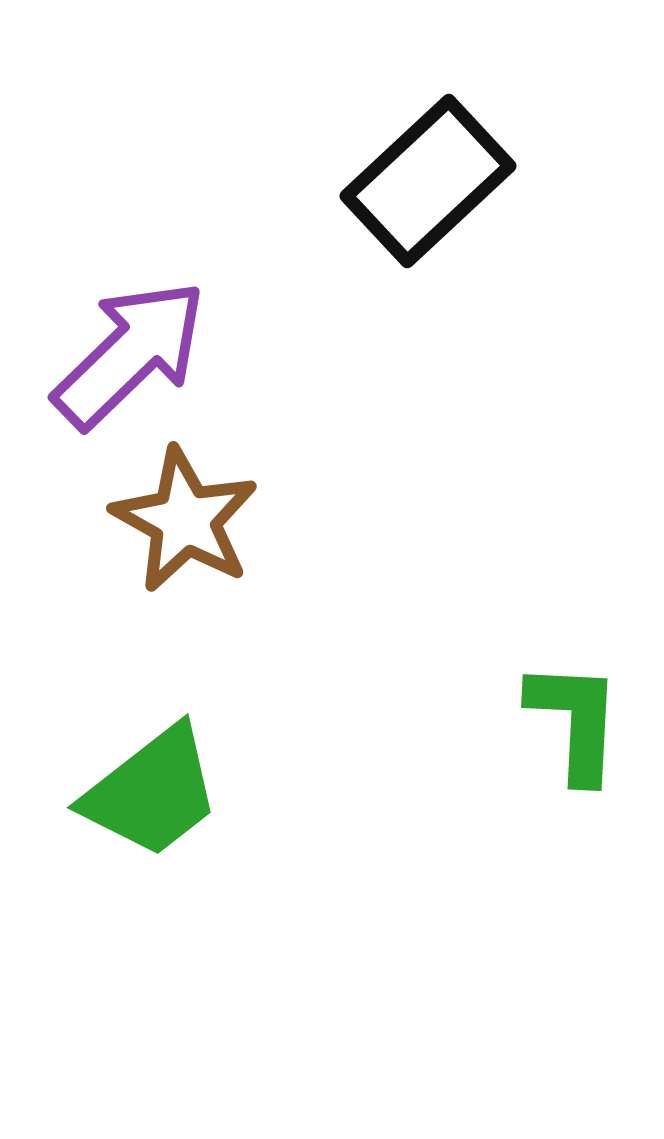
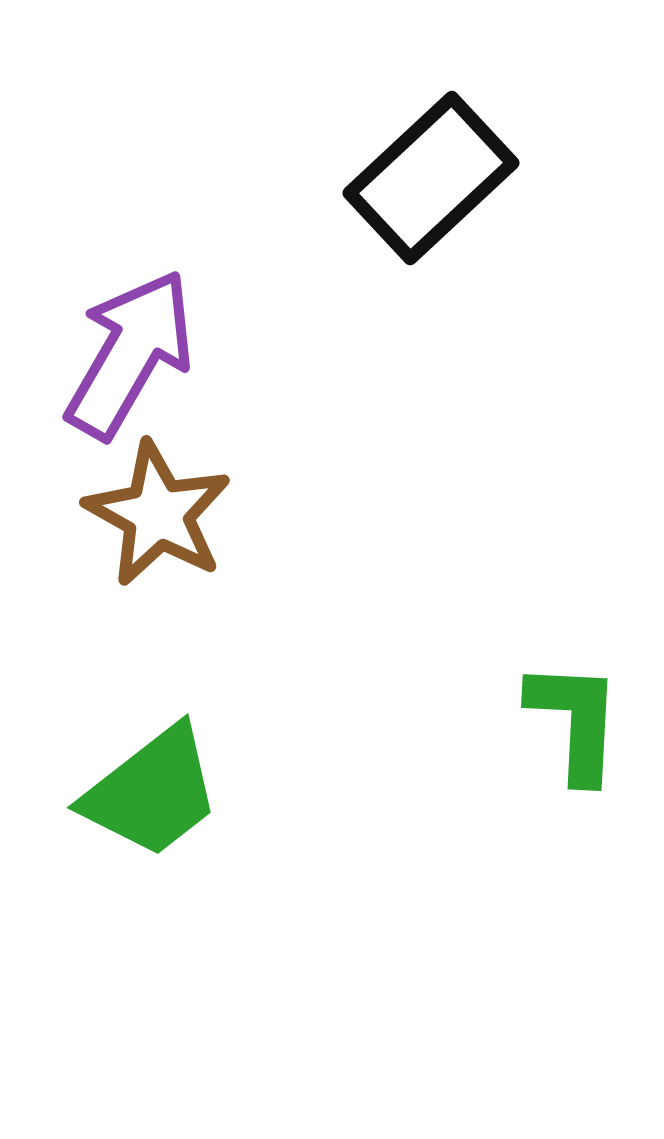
black rectangle: moved 3 px right, 3 px up
purple arrow: rotated 16 degrees counterclockwise
brown star: moved 27 px left, 6 px up
